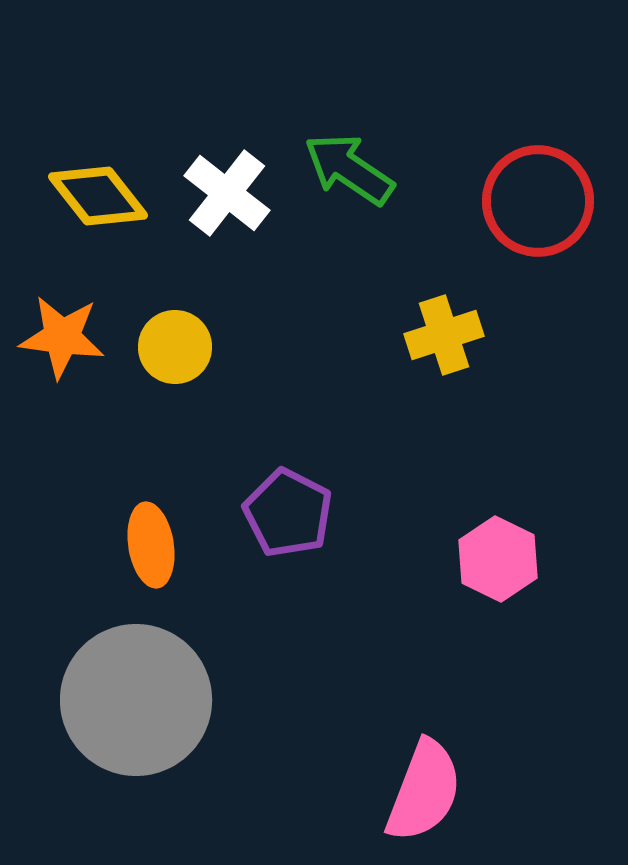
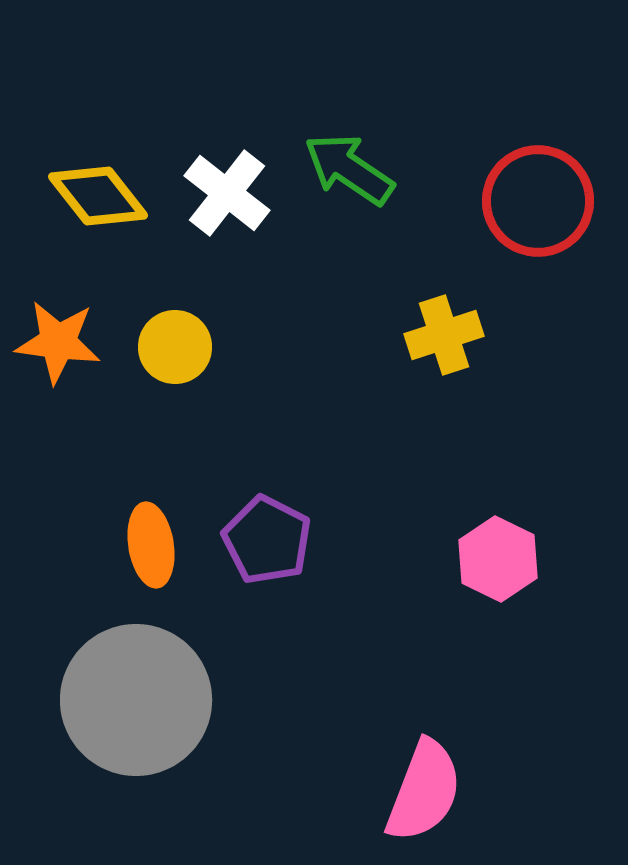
orange star: moved 4 px left, 5 px down
purple pentagon: moved 21 px left, 27 px down
